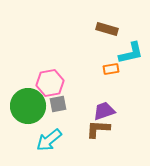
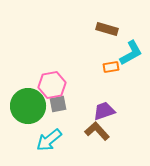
cyan L-shape: rotated 16 degrees counterclockwise
orange rectangle: moved 2 px up
pink hexagon: moved 2 px right, 2 px down
brown L-shape: moved 1 px left, 2 px down; rotated 45 degrees clockwise
